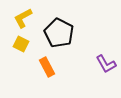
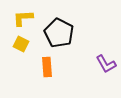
yellow L-shape: rotated 25 degrees clockwise
orange rectangle: rotated 24 degrees clockwise
